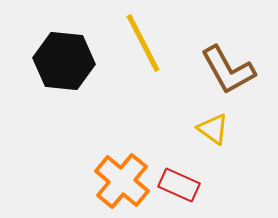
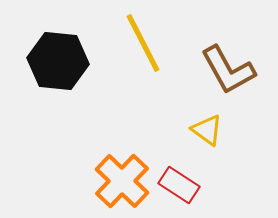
black hexagon: moved 6 px left
yellow triangle: moved 6 px left, 1 px down
orange cross: rotated 4 degrees clockwise
red rectangle: rotated 9 degrees clockwise
